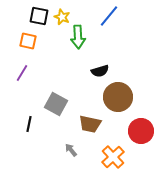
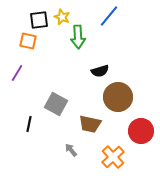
black square: moved 4 px down; rotated 18 degrees counterclockwise
purple line: moved 5 px left
